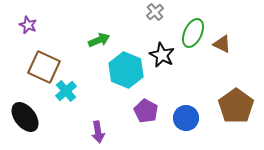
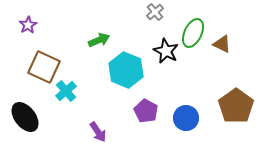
purple star: rotated 18 degrees clockwise
black star: moved 4 px right, 4 px up
purple arrow: rotated 25 degrees counterclockwise
